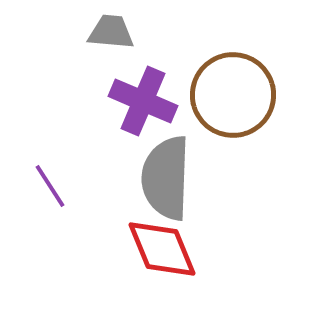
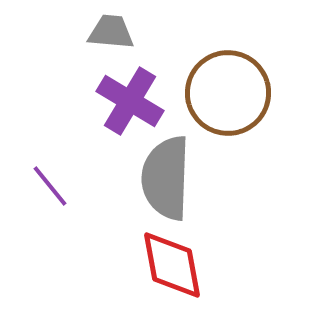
brown circle: moved 5 px left, 2 px up
purple cross: moved 13 px left; rotated 8 degrees clockwise
purple line: rotated 6 degrees counterclockwise
red diamond: moved 10 px right, 16 px down; rotated 12 degrees clockwise
